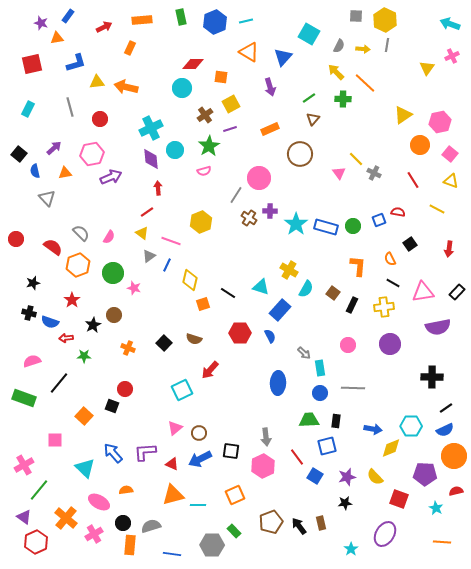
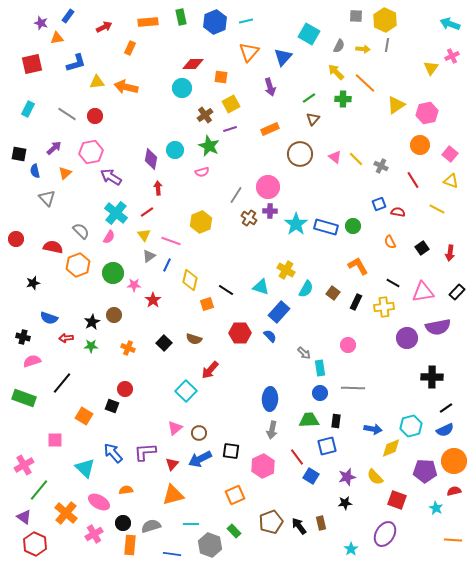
orange rectangle at (142, 20): moved 6 px right, 2 px down
orange triangle at (249, 52): rotated 40 degrees clockwise
yellow triangle at (427, 68): moved 4 px right
gray line at (70, 107): moved 3 px left, 7 px down; rotated 42 degrees counterclockwise
yellow triangle at (403, 115): moved 7 px left, 10 px up
red circle at (100, 119): moved 5 px left, 3 px up
pink hexagon at (440, 122): moved 13 px left, 9 px up
cyan cross at (151, 128): moved 35 px left, 85 px down; rotated 25 degrees counterclockwise
green star at (209, 146): rotated 15 degrees counterclockwise
black square at (19, 154): rotated 28 degrees counterclockwise
pink hexagon at (92, 154): moved 1 px left, 2 px up
purple diamond at (151, 159): rotated 15 degrees clockwise
pink semicircle at (204, 171): moved 2 px left, 1 px down
orange triangle at (65, 173): rotated 32 degrees counterclockwise
pink triangle at (339, 173): moved 4 px left, 16 px up; rotated 16 degrees counterclockwise
gray cross at (374, 173): moved 7 px right, 7 px up
purple arrow at (111, 177): rotated 125 degrees counterclockwise
pink circle at (259, 178): moved 9 px right, 9 px down
blue square at (379, 220): moved 16 px up
gray semicircle at (81, 233): moved 2 px up
yellow triangle at (142, 233): moved 2 px right, 2 px down; rotated 16 degrees clockwise
black square at (410, 244): moved 12 px right, 4 px down
red semicircle at (53, 247): rotated 24 degrees counterclockwise
red arrow at (449, 249): moved 1 px right, 4 px down
orange semicircle at (390, 259): moved 17 px up
orange L-shape at (358, 266): rotated 35 degrees counterclockwise
yellow cross at (289, 270): moved 3 px left
pink star at (134, 288): moved 3 px up; rotated 16 degrees counterclockwise
black line at (228, 293): moved 2 px left, 3 px up
red star at (72, 300): moved 81 px right
orange square at (203, 304): moved 4 px right
black rectangle at (352, 305): moved 4 px right, 3 px up
blue rectangle at (280, 310): moved 1 px left, 2 px down
black cross at (29, 313): moved 6 px left, 24 px down
blue semicircle at (50, 322): moved 1 px left, 4 px up
black star at (93, 325): moved 1 px left, 3 px up
blue semicircle at (270, 336): rotated 16 degrees counterclockwise
purple circle at (390, 344): moved 17 px right, 6 px up
green star at (84, 356): moved 7 px right, 10 px up
black line at (59, 383): moved 3 px right
blue ellipse at (278, 383): moved 8 px left, 16 px down
cyan square at (182, 390): moved 4 px right, 1 px down; rotated 20 degrees counterclockwise
orange square at (84, 416): rotated 12 degrees counterclockwise
cyan hexagon at (411, 426): rotated 15 degrees counterclockwise
gray arrow at (266, 437): moved 6 px right, 7 px up; rotated 18 degrees clockwise
orange circle at (454, 456): moved 5 px down
red triangle at (172, 464): rotated 48 degrees clockwise
purple pentagon at (425, 474): moved 3 px up
blue square at (315, 476): moved 4 px left
red semicircle at (456, 491): moved 2 px left
red square at (399, 499): moved 2 px left, 1 px down
cyan line at (198, 505): moved 7 px left, 19 px down
orange cross at (66, 518): moved 5 px up
red hexagon at (36, 542): moved 1 px left, 2 px down; rotated 10 degrees counterclockwise
orange line at (442, 542): moved 11 px right, 2 px up
gray hexagon at (212, 545): moved 2 px left; rotated 20 degrees clockwise
